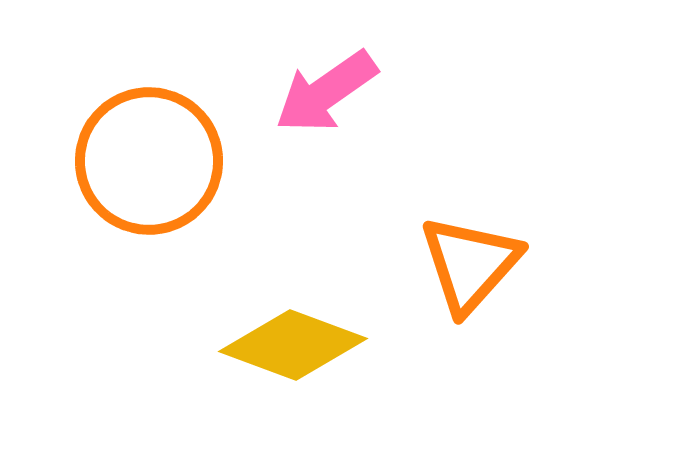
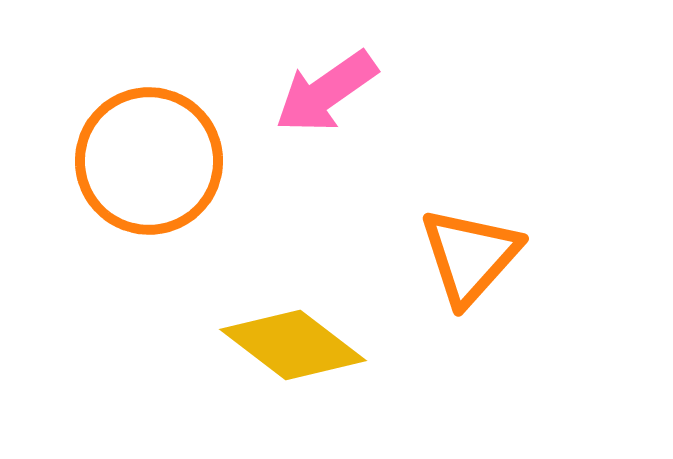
orange triangle: moved 8 px up
yellow diamond: rotated 17 degrees clockwise
